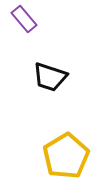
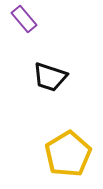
yellow pentagon: moved 2 px right, 2 px up
